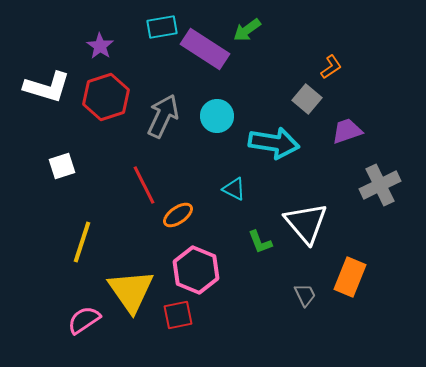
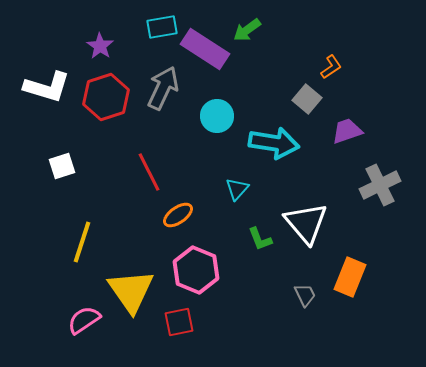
gray arrow: moved 28 px up
red line: moved 5 px right, 13 px up
cyan triangle: moved 3 px right; rotated 45 degrees clockwise
green L-shape: moved 3 px up
red square: moved 1 px right, 7 px down
